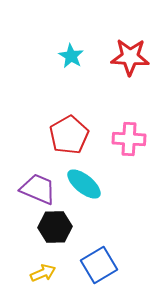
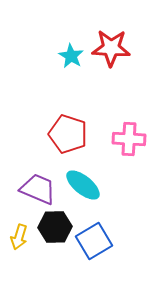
red star: moved 19 px left, 9 px up
red pentagon: moved 1 px left, 1 px up; rotated 24 degrees counterclockwise
cyan ellipse: moved 1 px left, 1 px down
blue square: moved 5 px left, 24 px up
yellow arrow: moved 24 px left, 36 px up; rotated 130 degrees clockwise
